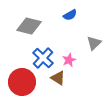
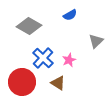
gray diamond: rotated 15 degrees clockwise
gray triangle: moved 2 px right, 2 px up
brown triangle: moved 5 px down
